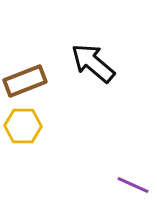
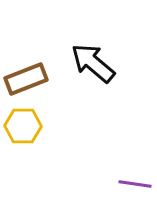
brown rectangle: moved 1 px right, 2 px up
purple line: moved 2 px right, 1 px up; rotated 16 degrees counterclockwise
